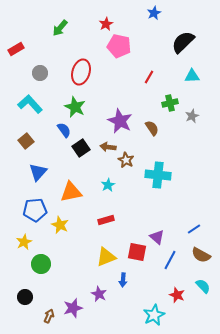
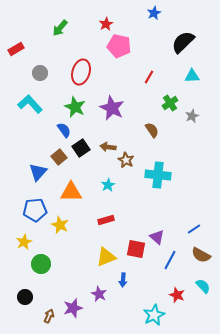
green cross at (170, 103): rotated 21 degrees counterclockwise
purple star at (120, 121): moved 8 px left, 13 px up
brown semicircle at (152, 128): moved 2 px down
brown square at (26, 141): moved 33 px right, 16 px down
orange triangle at (71, 192): rotated 10 degrees clockwise
red square at (137, 252): moved 1 px left, 3 px up
